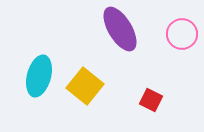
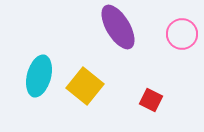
purple ellipse: moved 2 px left, 2 px up
